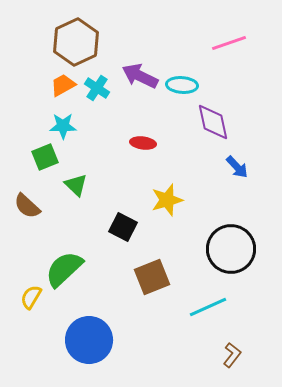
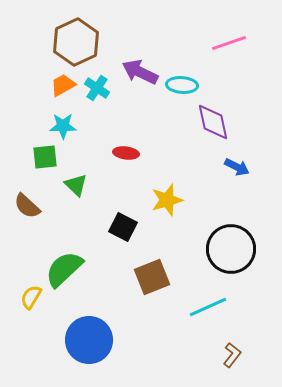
purple arrow: moved 4 px up
red ellipse: moved 17 px left, 10 px down
green square: rotated 16 degrees clockwise
blue arrow: rotated 20 degrees counterclockwise
